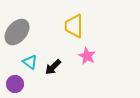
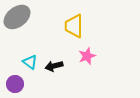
gray ellipse: moved 15 px up; rotated 12 degrees clockwise
pink star: rotated 24 degrees clockwise
black arrow: moved 1 px right, 1 px up; rotated 30 degrees clockwise
